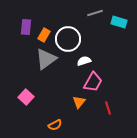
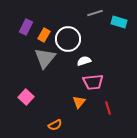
purple rectangle: rotated 21 degrees clockwise
gray triangle: moved 1 px left, 1 px up; rotated 15 degrees counterclockwise
pink trapezoid: rotated 55 degrees clockwise
